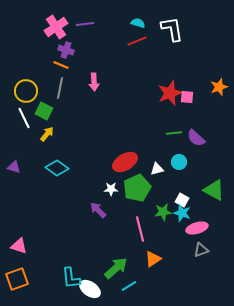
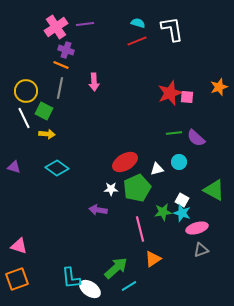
yellow arrow: rotated 56 degrees clockwise
purple arrow: rotated 36 degrees counterclockwise
